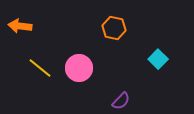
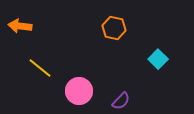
pink circle: moved 23 px down
